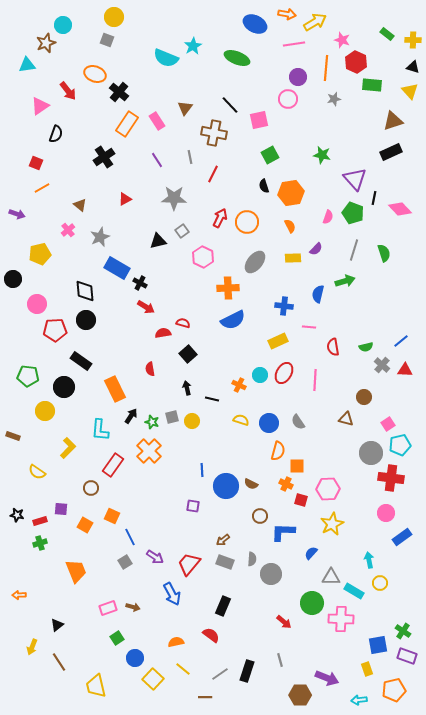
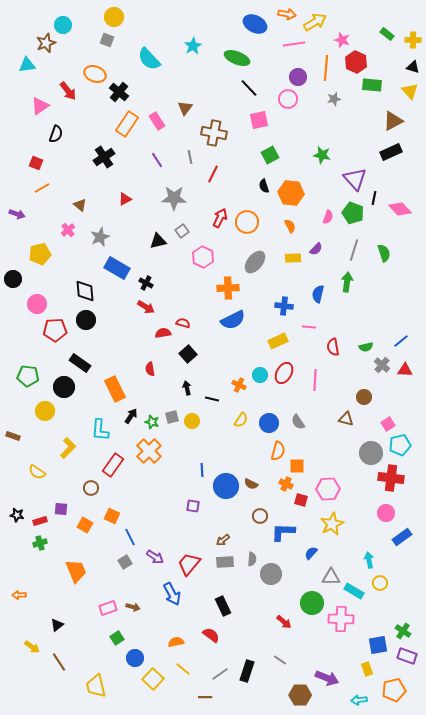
cyan semicircle at (166, 58): moved 17 px left, 1 px down; rotated 25 degrees clockwise
black line at (230, 105): moved 19 px right, 17 px up
brown triangle at (393, 121): rotated 10 degrees counterclockwise
orange hexagon at (291, 193): rotated 15 degrees clockwise
green arrow at (345, 281): moved 2 px right, 1 px down; rotated 66 degrees counterclockwise
black cross at (140, 283): moved 6 px right
black rectangle at (81, 361): moved 1 px left, 2 px down
yellow semicircle at (241, 420): rotated 105 degrees clockwise
gray rectangle at (225, 562): rotated 24 degrees counterclockwise
black rectangle at (223, 606): rotated 48 degrees counterclockwise
yellow arrow at (32, 647): rotated 77 degrees counterclockwise
gray line at (280, 660): rotated 40 degrees counterclockwise
